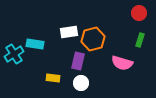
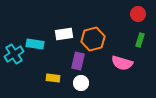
red circle: moved 1 px left, 1 px down
white rectangle: moved 5 px left, 2 px down
